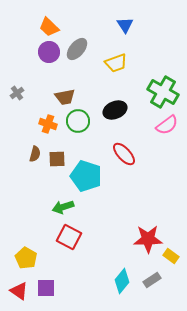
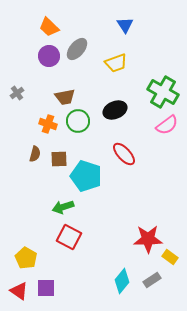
purple circle: moved 4 px down
brown square: moved 2 px right
yellow rectangle: moved 1 px left, 1 px down
